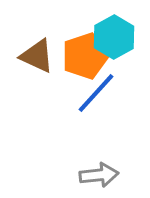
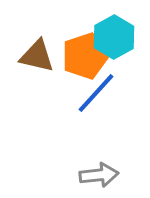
brown triangle: rotated 12 degrees counterclockwise
